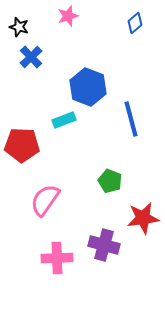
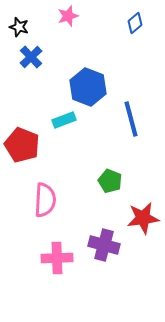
red pentagon: rotated 20 degrees clockwise
pink semicircle: rotated 148 degrees clockwise
